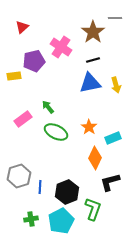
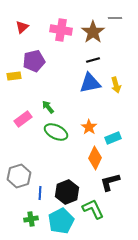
pink cross: moved 17 px up; rotated 25 degrees counterclockwise
blue line: moved 6 px down
green L-shape: rotated 45 degrees counterclockwise
